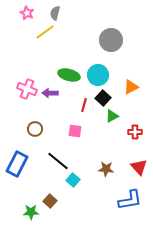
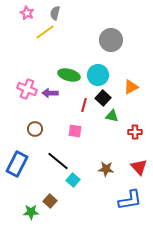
green triangle: rotated 40 degrees clockwise
